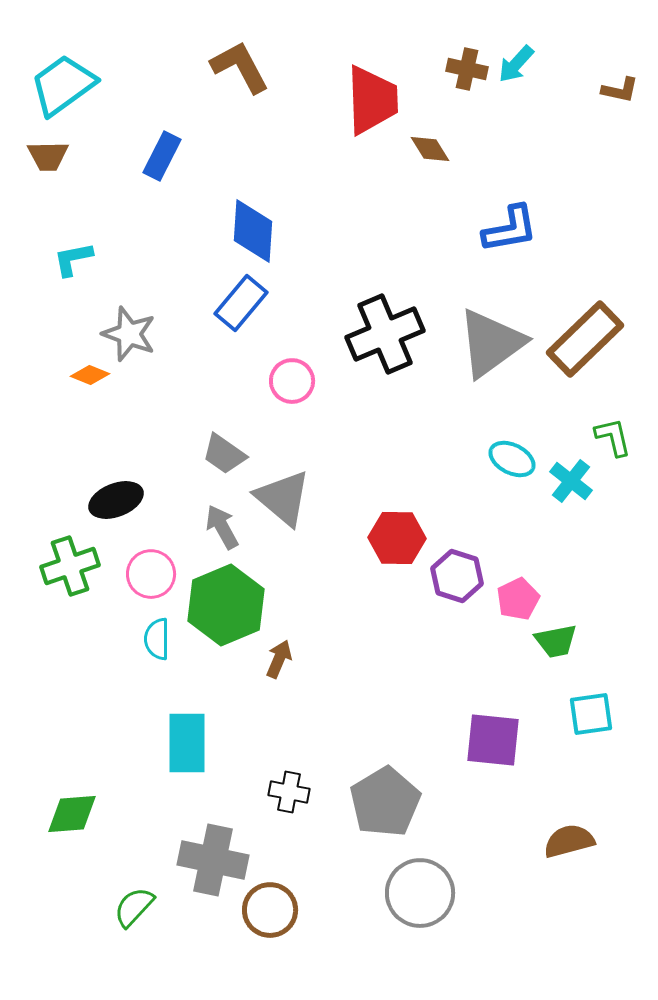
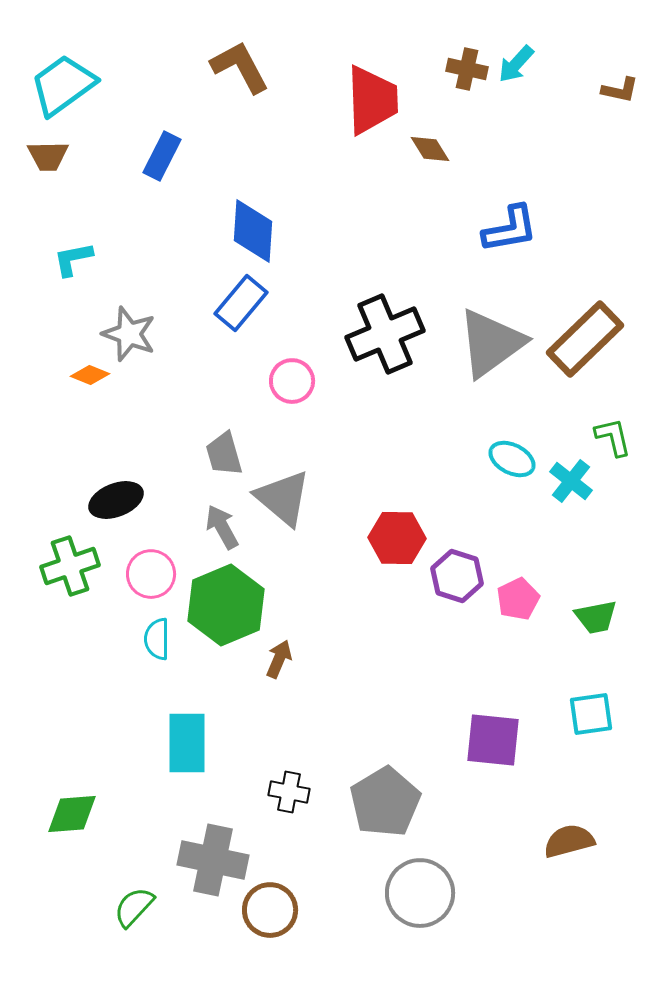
gray trapezoid at (224, 454): rotated 39 degrees clockwise
green trapezoid at (556, 641): moved 40 px right, 24 px up
